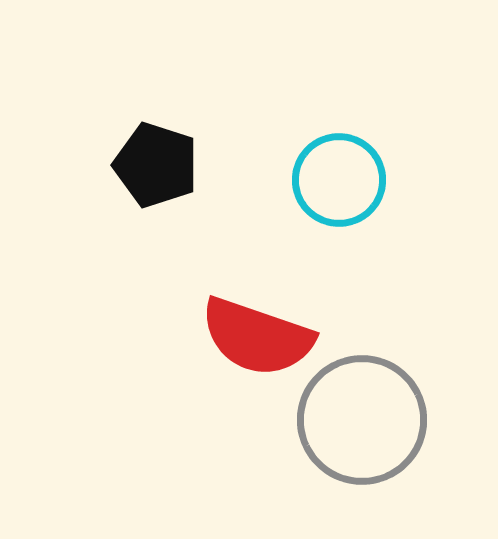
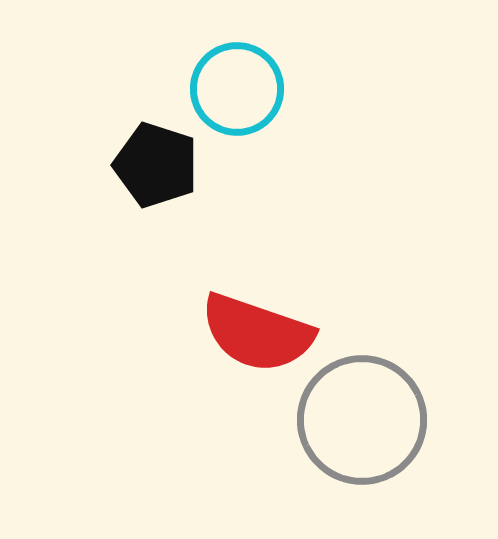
cyan circle: moved 102 px left, 91 px up
red semicircle: moved 4 px up
